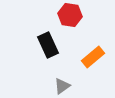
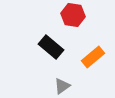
red hexagon: moved 3 px right
black rectangle: moved 3 px right, 2 px down; rotated 25 degrees counterclockwise
